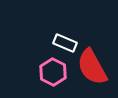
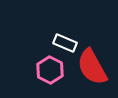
pink hexagon: moved 3 px left, 2 px up
